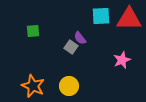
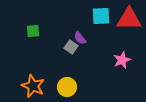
yellow circle: moved 2 px left, 1 px down
